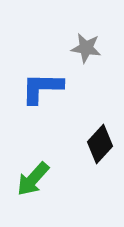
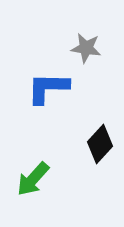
blue L-shape: moved 6 px right
